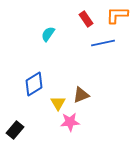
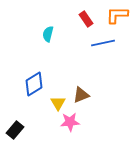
cyan semicircle: rotated 21 degrees counterclockwise
